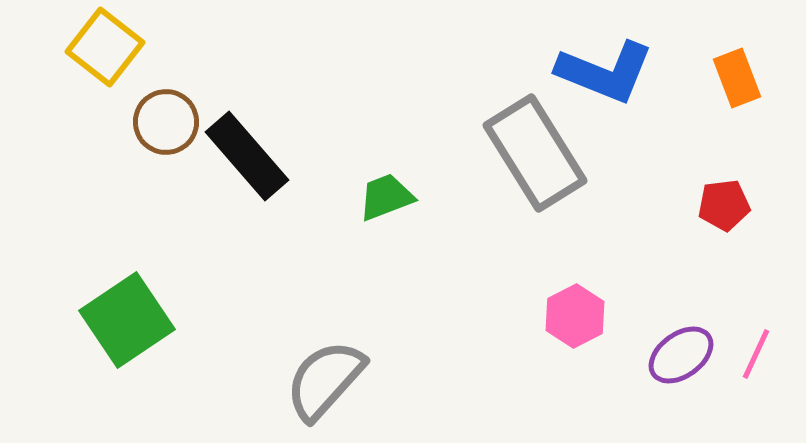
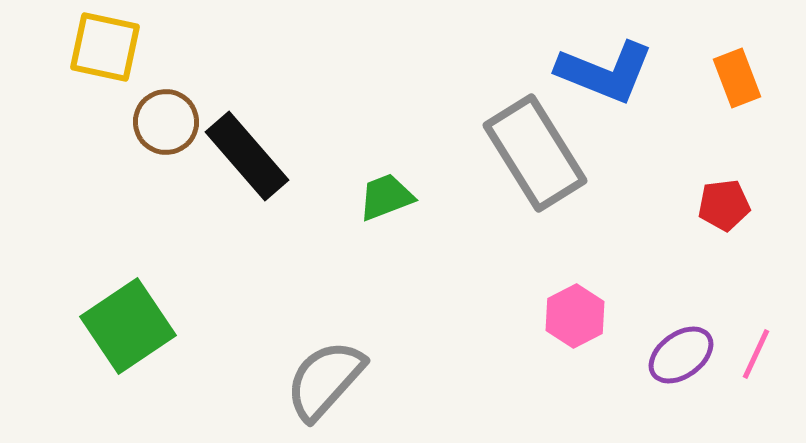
yellow square: rotated 26 degrees counterclockwise
green square: moved 1 px right, 6 px down
